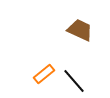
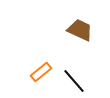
orange rectangle: moved 3 px left, 2 px up
